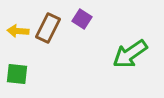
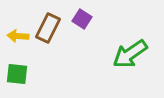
yellow arrow: moved 5 px down
